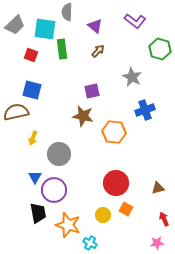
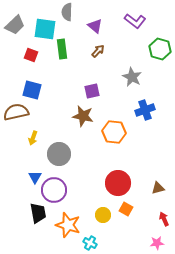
red circle: moved 2 px right
